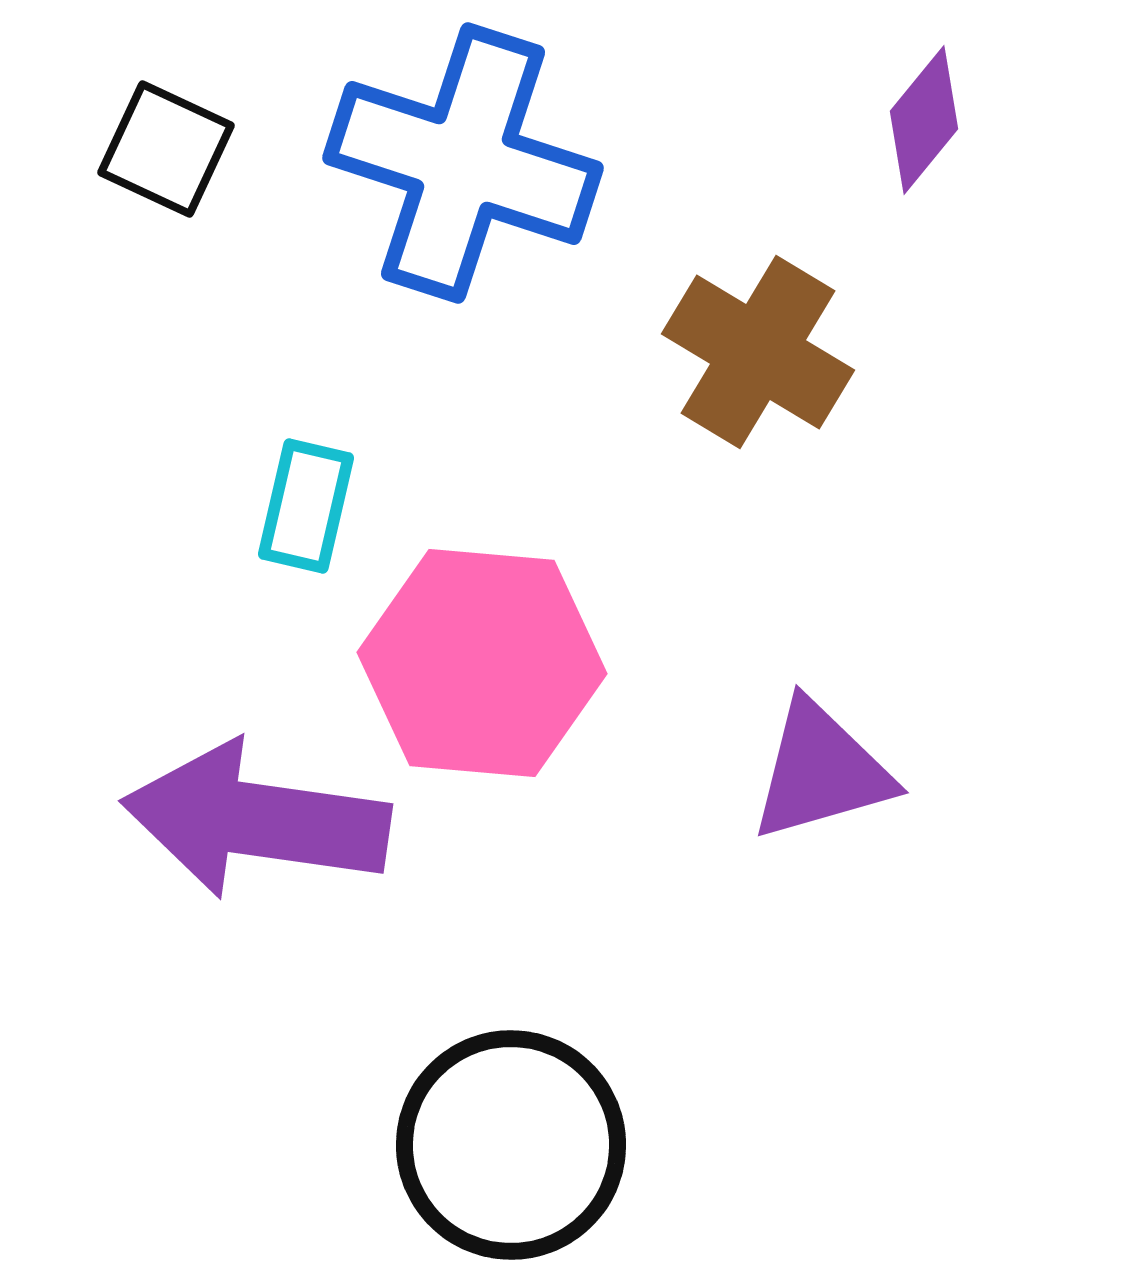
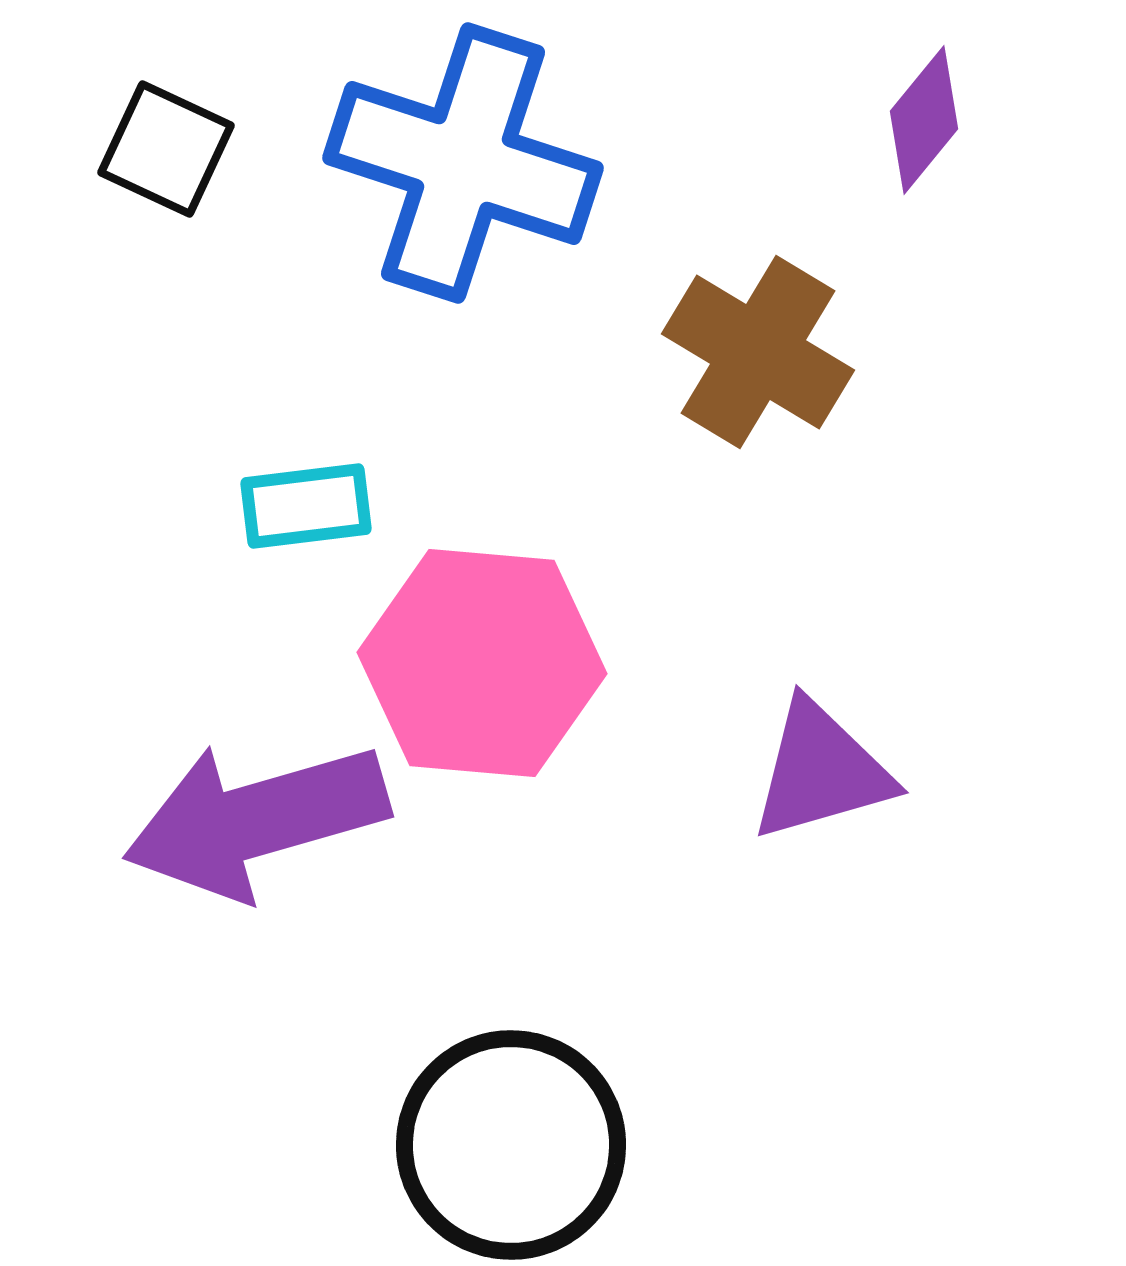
cyan rectangle: rotated 70 degrees clockwise
purple arrow: rotated 24 degrees counterclockwise
